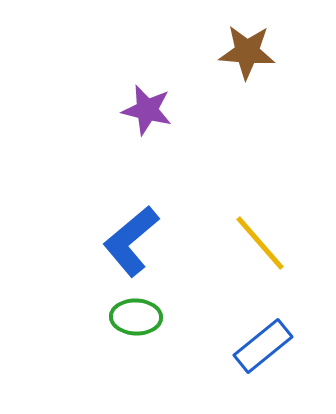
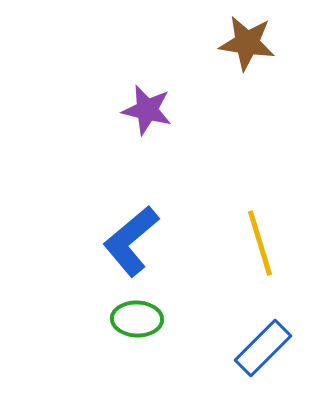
brown star: moved 9 px up; rotated 4 degrees clockwise
yellow line: rotated 24 degrees clockwise
green ellipse: moved 1 px right, 2 px down
blue rectangle: moved 2 px down; rotated 6 degrees counterclockwise
